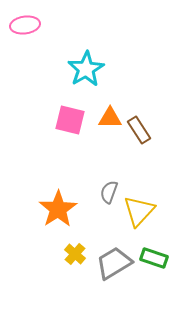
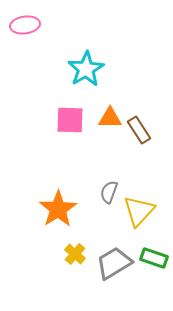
pink square: rotated 12 degrees counterclockwise
